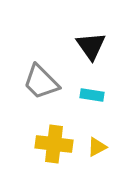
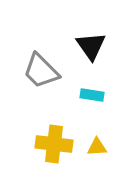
gray trapezoid: moved 11 px up
yellow triangle: rotated 25 degrees clockwise
